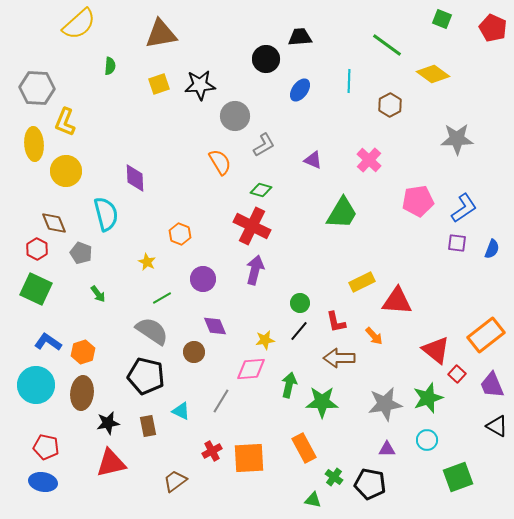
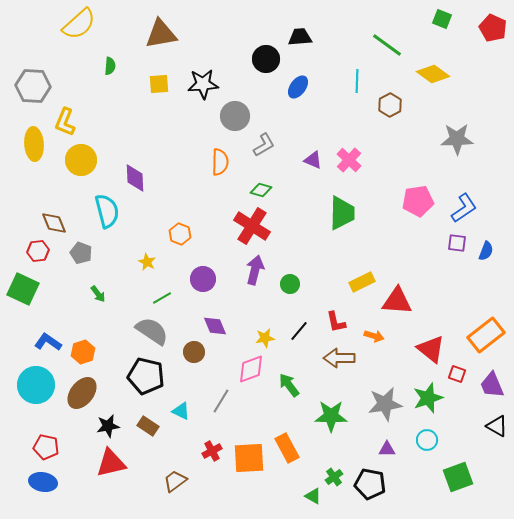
cyan line at (349, 81): moved 8 px right
yellow square at (159, 84): rotated 15 degrees clockwise
black star at (200, 85): moved 3 px right, 1 px up
gray hexagon at (37, 88): moved 4 px left, 2 px up
blue ellipse at (300, 90): moved 2 px left, 3 px up
pink cross at (369, 160): moved 20 px left
orange semicircle at (220, 162): rotated 32 degrees clockwise
yellow circle at (66, 171): moved 15 px right, 11 px up
green trapezoid at (342, 213): rotated 30 degrees counterclockwise
cyan semicircle at (106, 214): moved 1 px right, 3 px up
red cross at (252, 226): rotated 6 degrees clockwise
red hexagon at (37, 249): moved 1 px right, 2 px down; rotated 25 degrees clockwise
blue semicircle at (492, 249): moved 6 px left, 2 px down
green square at (36, 289): moved 13 px left
green circle at (300, 303): moved 10 px left, 19 px up
orange arrow at (374, 336): rotated 30 degrees counterclockwise
yellow star at (265, 340): moved 2 px up
red triangle at (436, 350): moved 5 px left, 1 px up
pink diamond at (251, 369): rotated 16 degrees counterclockwise
red square at (457, 374): rotated 24 degrees counterclockwise
green arrow at (289, 385): rotated 50 degrees counterclockwise
brown ellipse at (82, 393): rotated 32 degrees clockwise
green star at (322, 402): moved 9 px right, 14 px down
black star at (108, 423): moved 3 px down
brown rectangle at (148, 426): rotated 45 degrees counterclockwise
orange rectangle at (304, 448): moved 17 px left
green cross at (334, 477): rotated 18 degrees clockwise
green triangle at (313, 500): moved 4 px up; rotated 18 degrees clockwise
